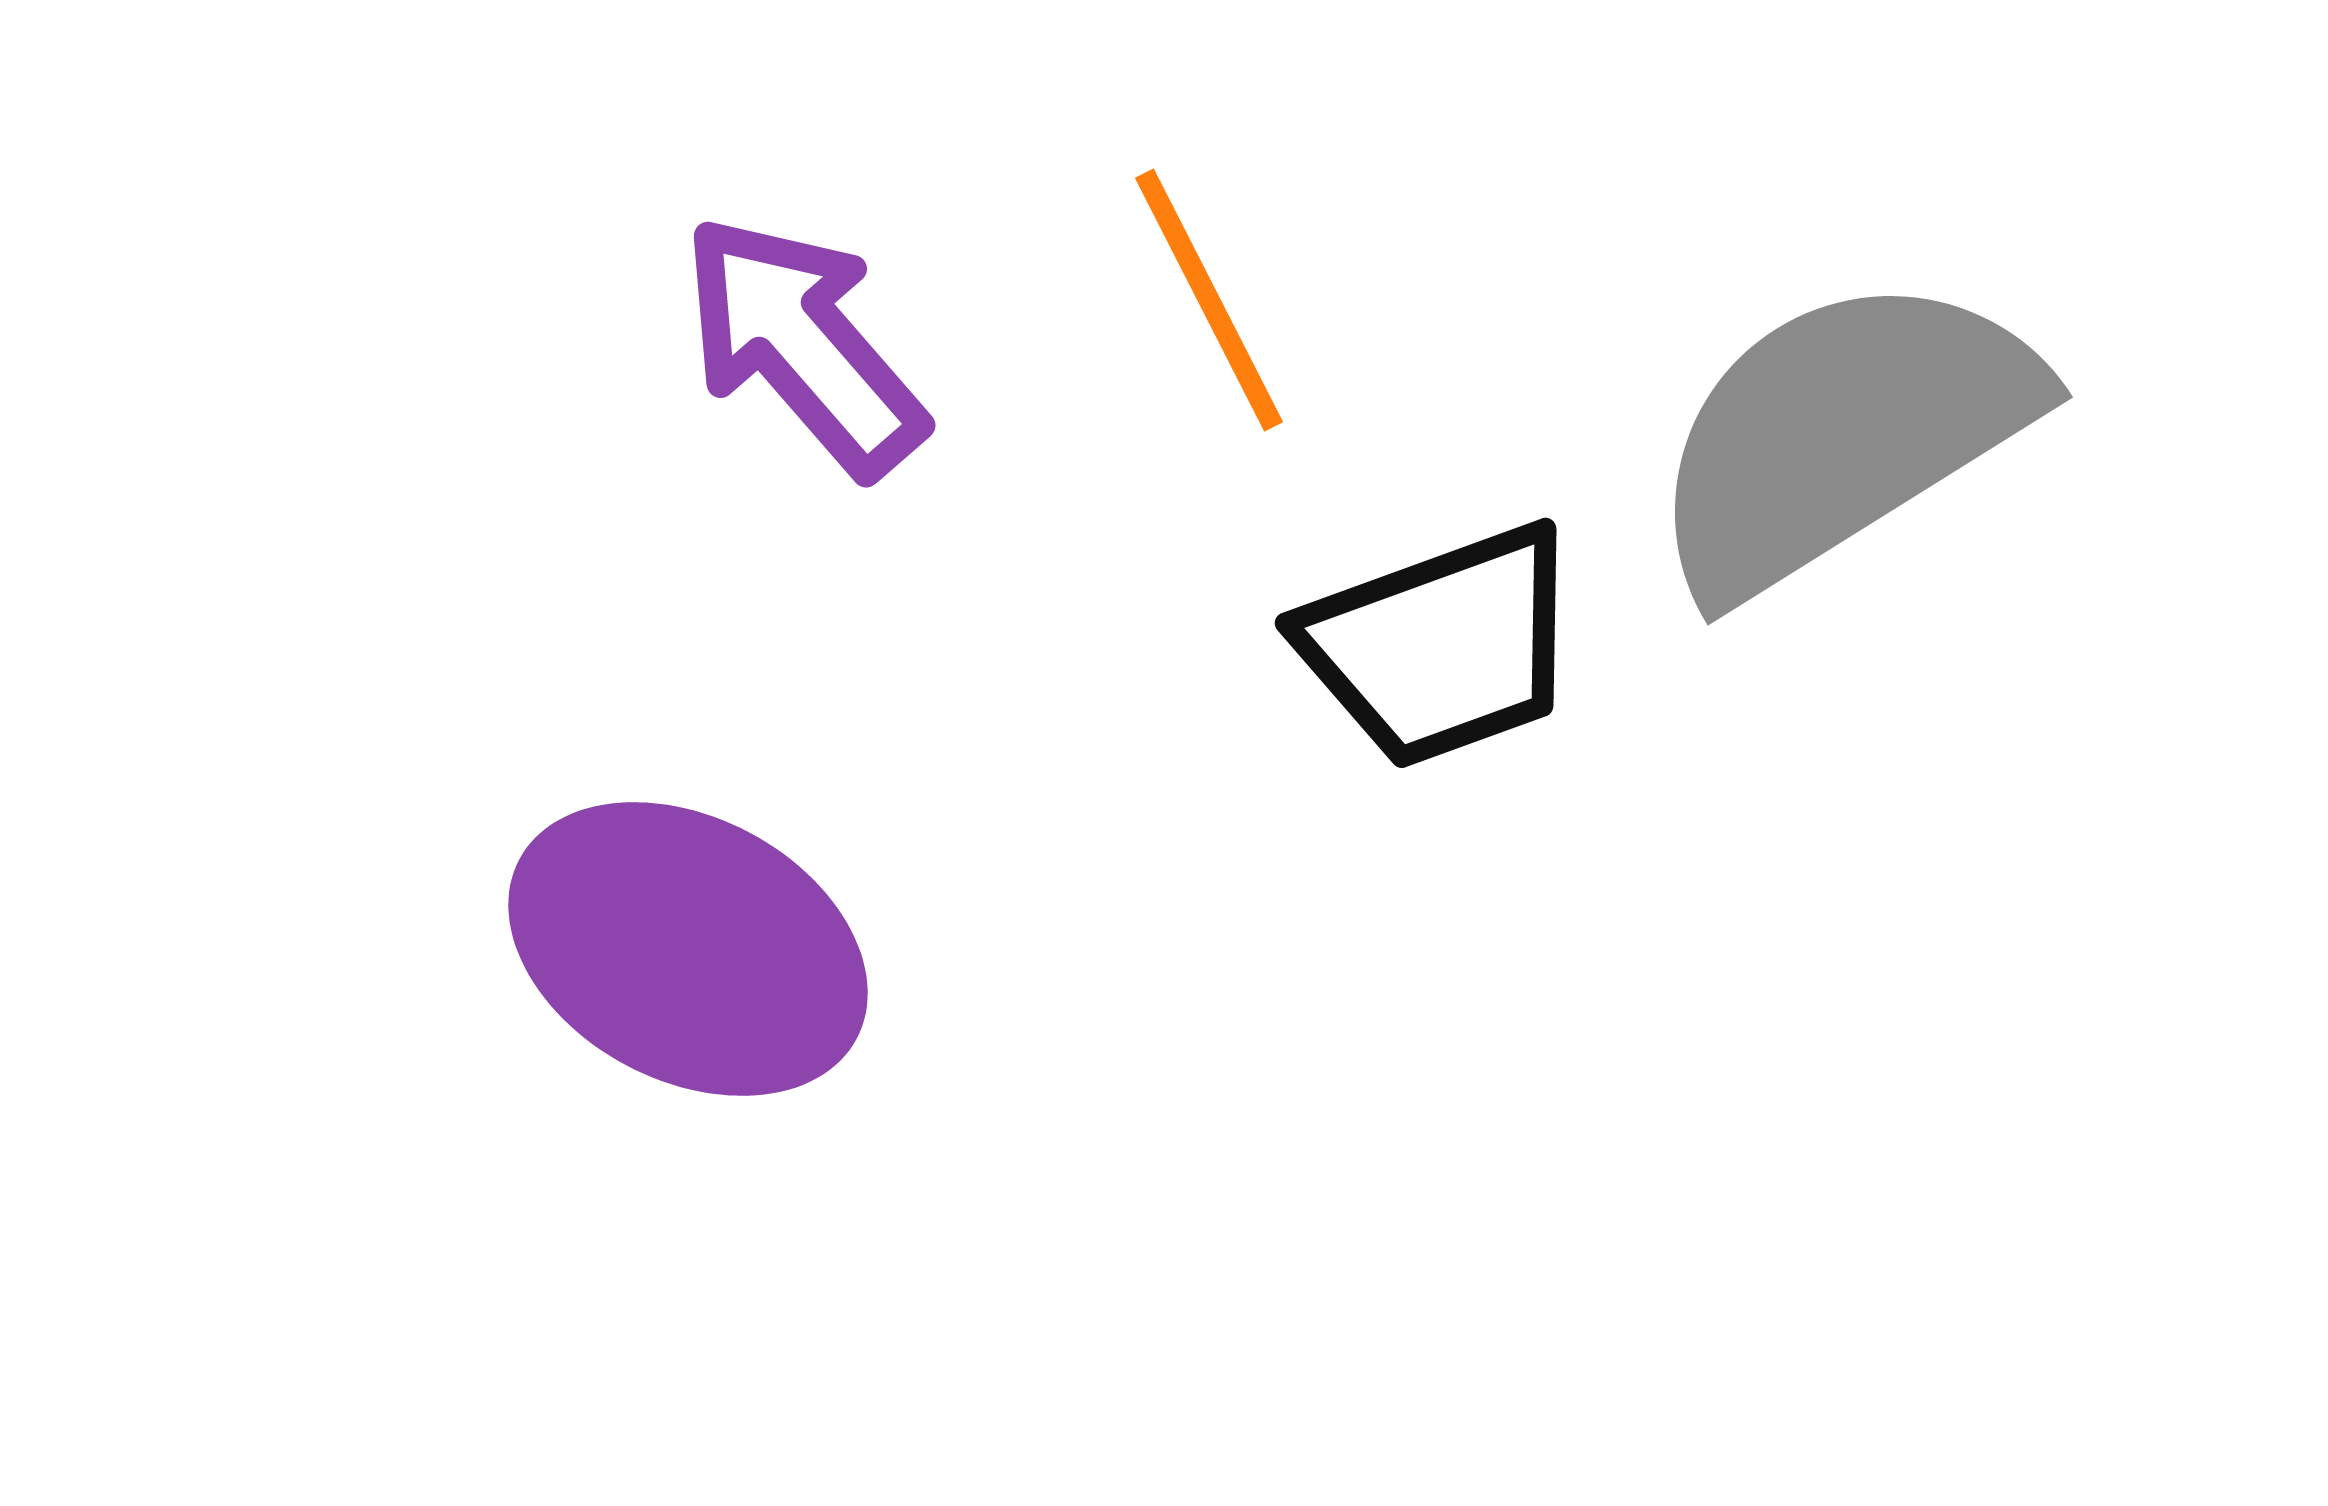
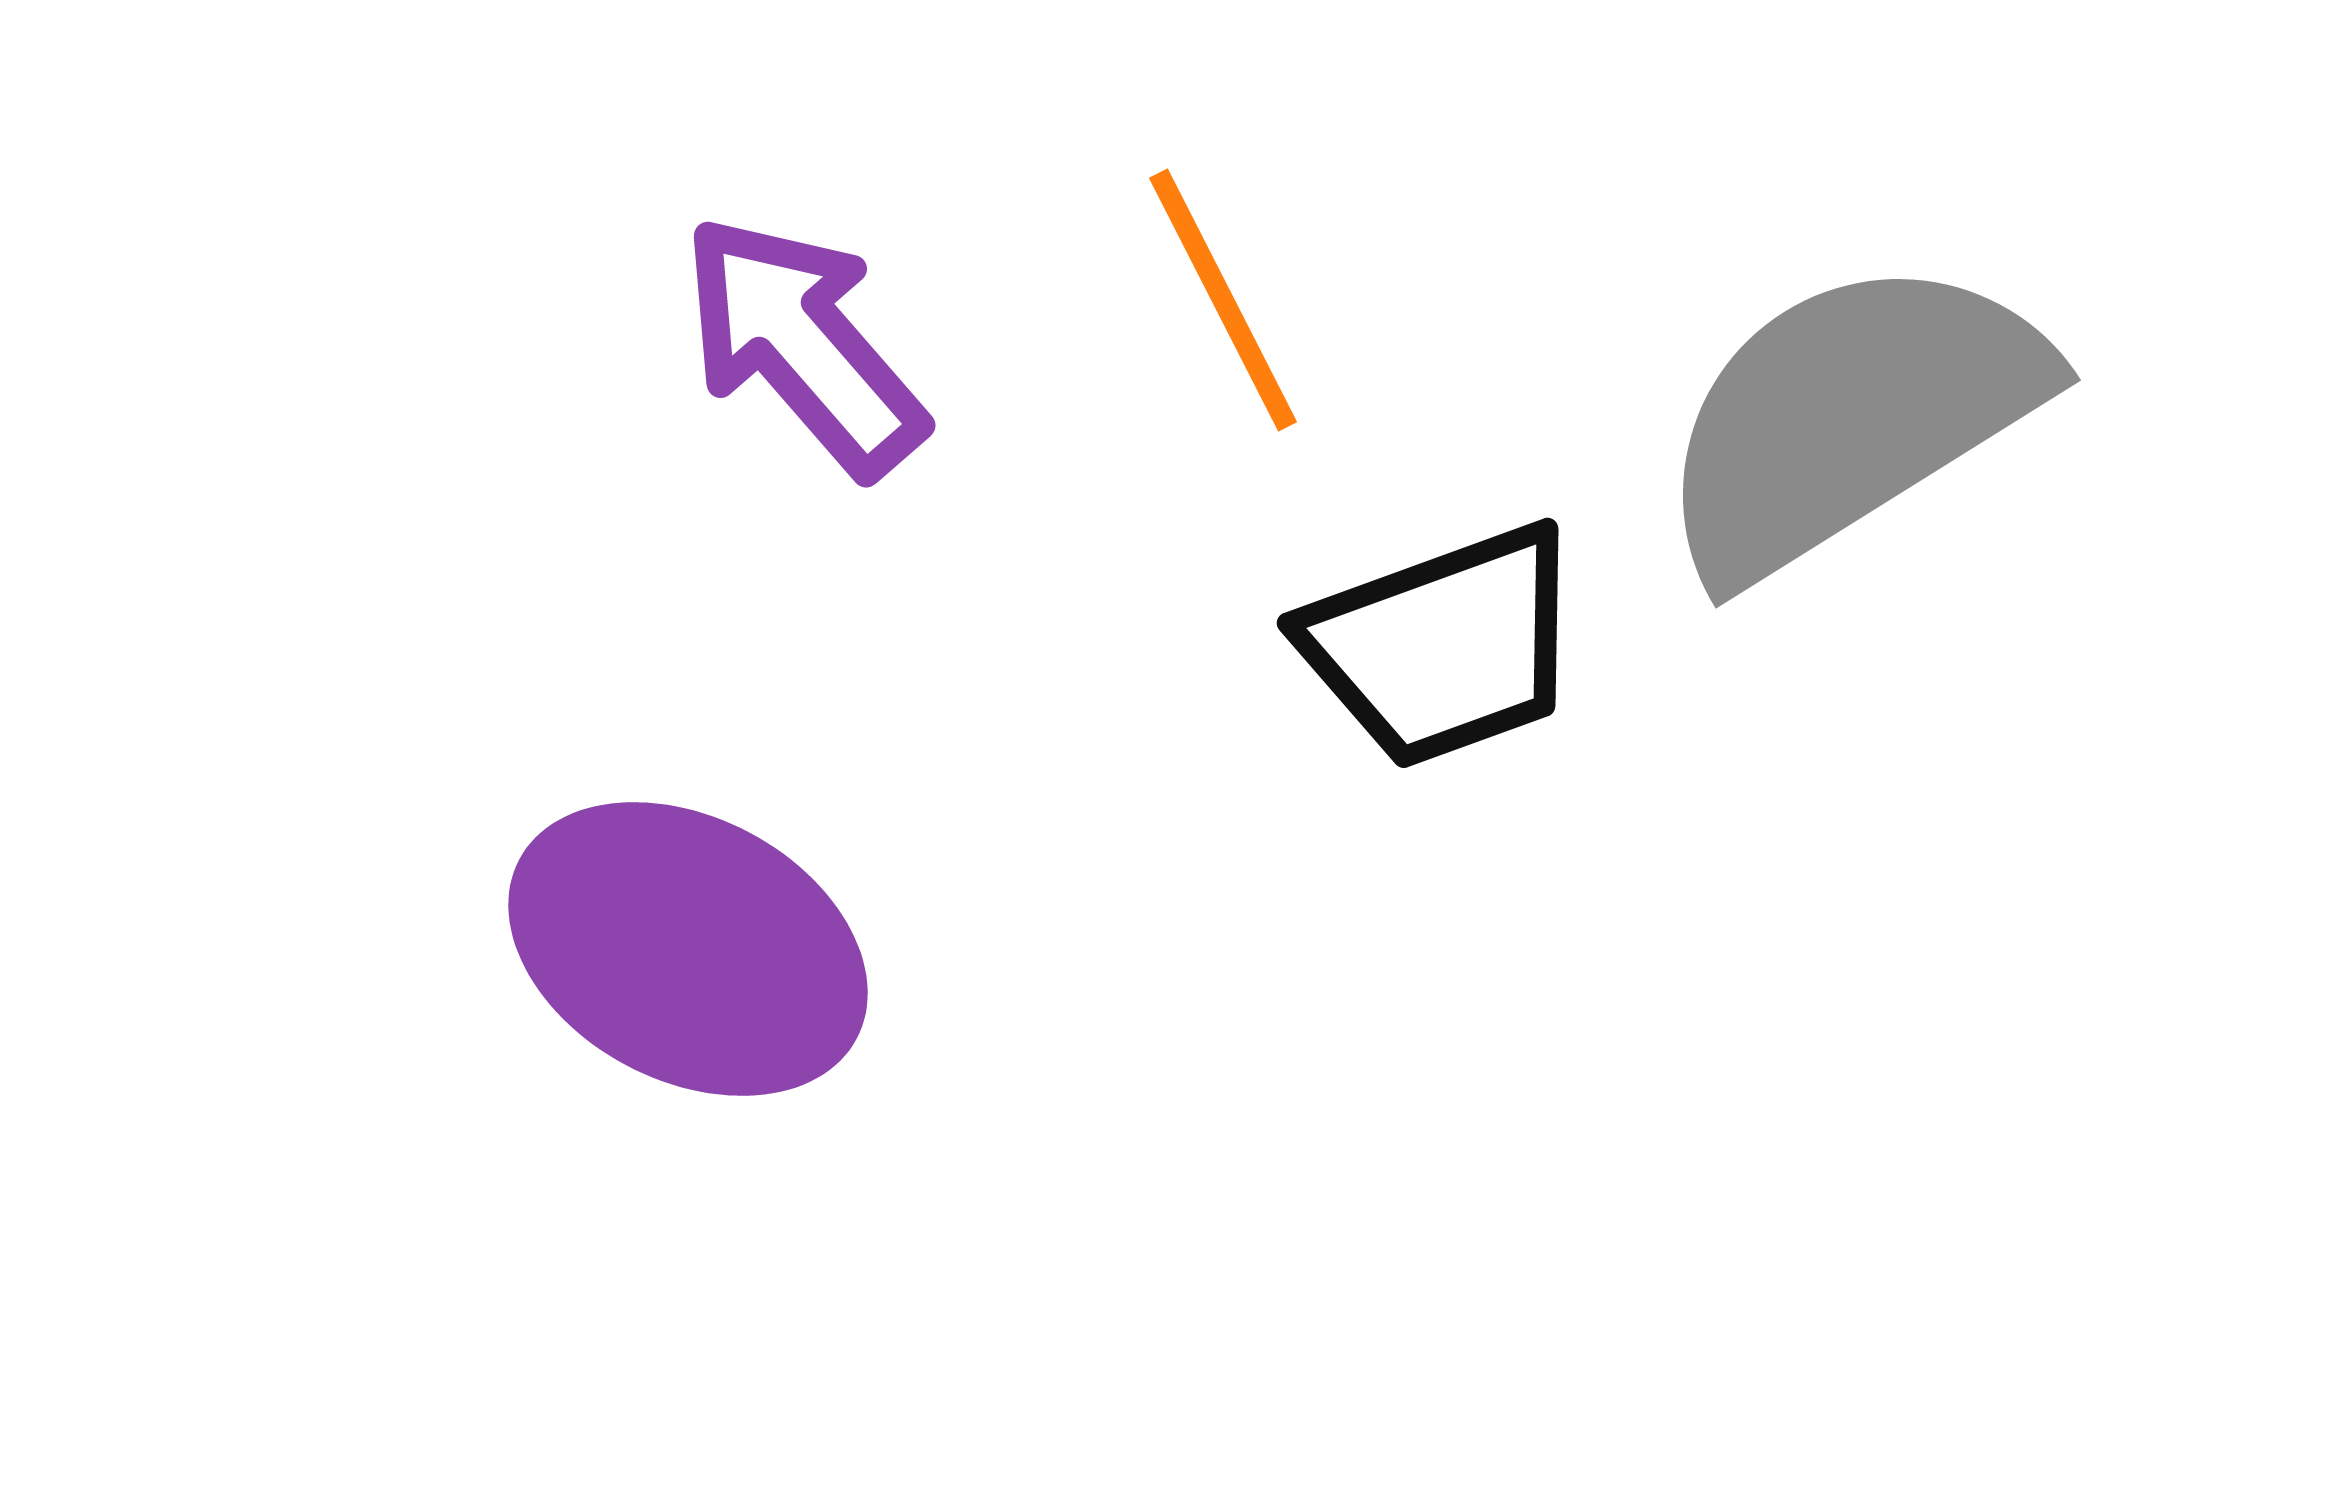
orange line: moved 14 px right
gray semicircle: moved 8 px right, 17 px up
black trapezoid: moved 2 px right
